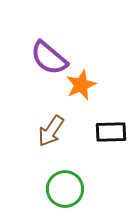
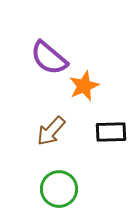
orange star: moved 3 px right, 1 px down
brown arrow: rotated 8 degrees clockwise
green circle: moved 6 px left
